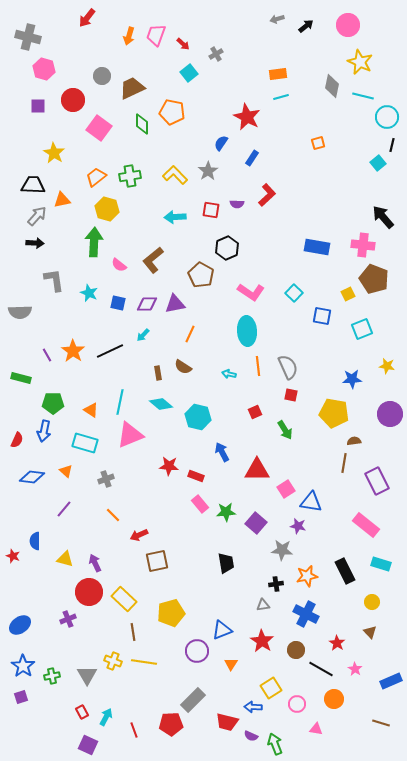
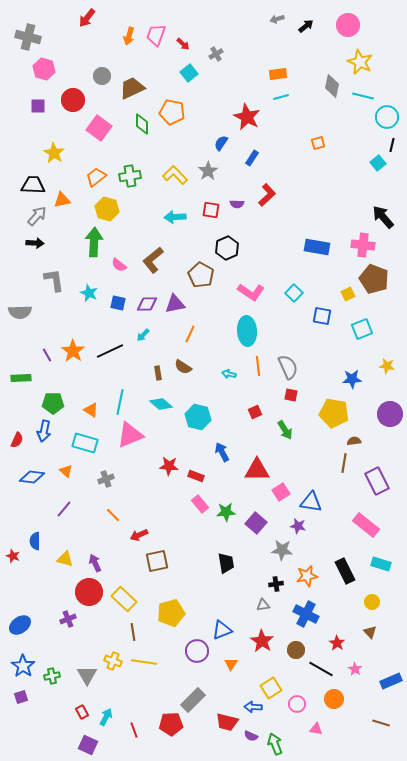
green rectangle at (21, 378): rotated 18 degrees counterclockwise
pink square at (286, 489): moved 5 px left, 3 px down
